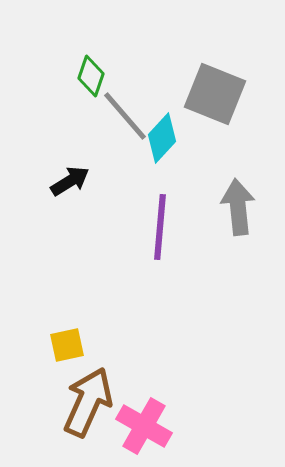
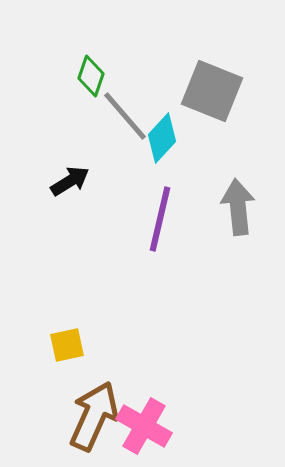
gray square: moved 3 px left, 3 px up
purple line: moved 8 px up; rotated 8 degrees clockwise
brown arrow: moved 6 px right, 14 px down
